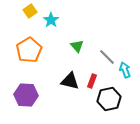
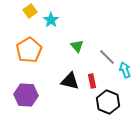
red rectangle: rotated 32 degrees counterclockwise
black hexagon: moved 1 px left, 3 px down; rotated 25 degrees counterclockwise
